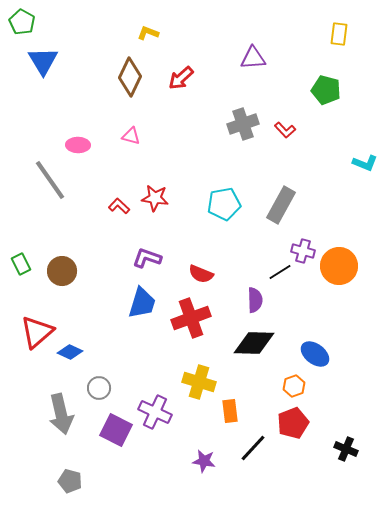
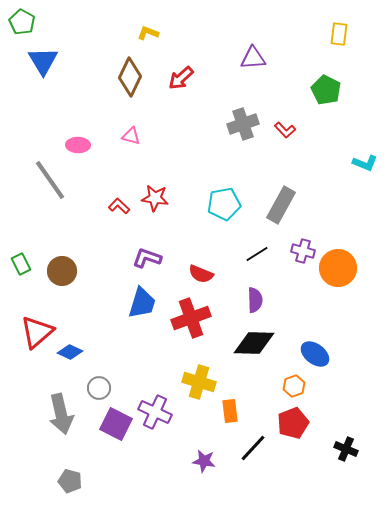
green pentagon at (326, 90): rotated 12 degrees clockwise
orange circle at (339, 266): moved 1 px left, 2 px down
black line at (280, 272): moved 23 px left, 18 px up
purple square at (116, 430): moved 6 px up
